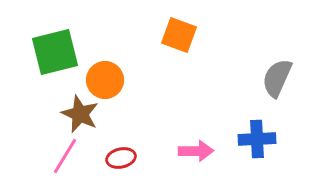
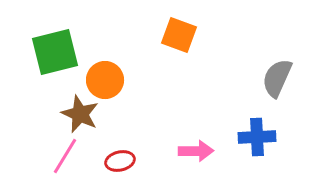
blue cross: moved 2 px up
red ellipse: moved 1 px left, 3 px down
